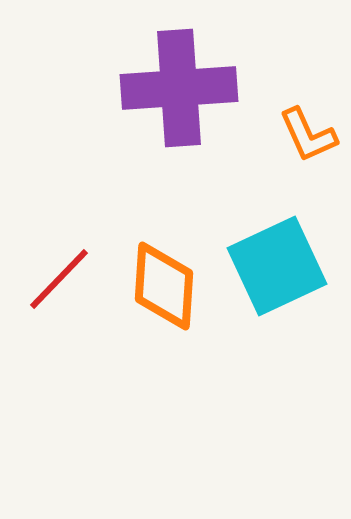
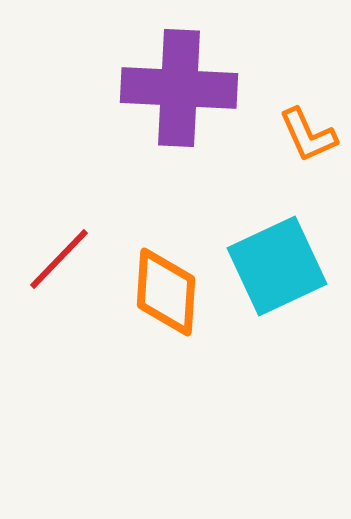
purple cross: rotated 7 degrees clockwise
red line: moved 20 px up
orange diamond: moved 2 px right, 6 px down
